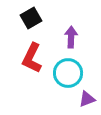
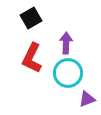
purple arrow: moved 5 px left, 6 px down
